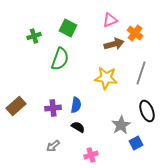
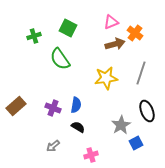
pink triangle: moved 1 px right, 2 px down
brown arrow: moved 1 px right
green semicircle: rotated 125 degrees clockwise
yellow star: rotated 15 degrees counterclockwise
purple cross: rotated 28 degrees clockwise
